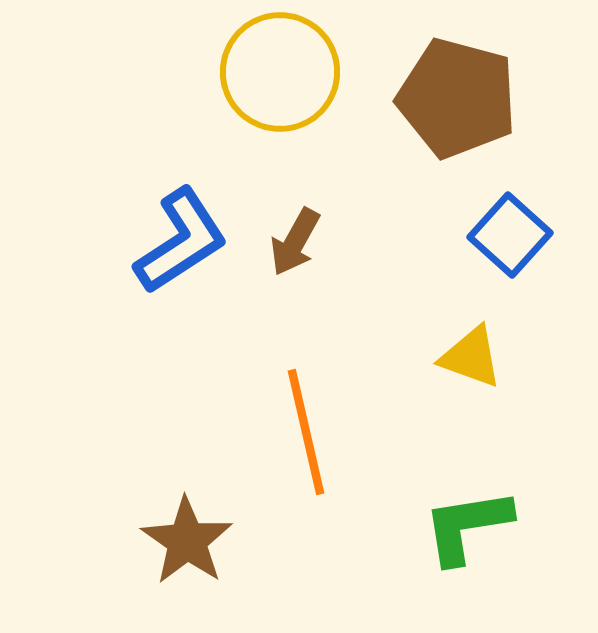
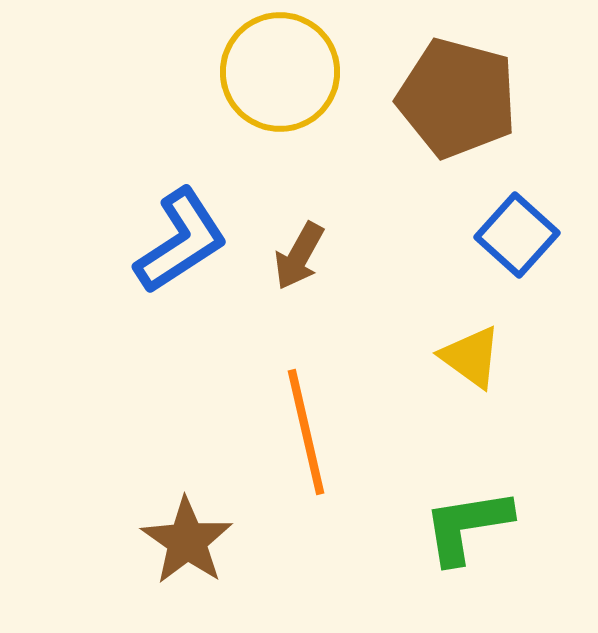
blue square: moved 7 px right
brown arrow: moved 4 px right, 14 px down
yellow triangle: rotated 16 degrees clockwise
